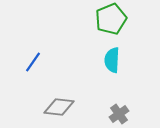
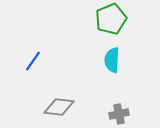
blue line: moved 1 px up
gray cross: rotated 24 degrees clockwise
